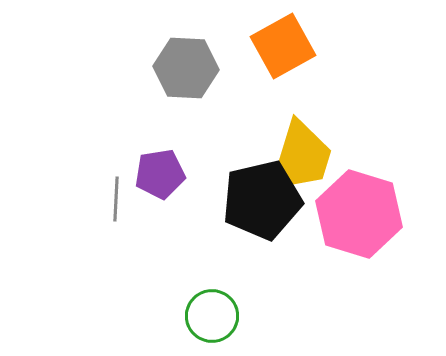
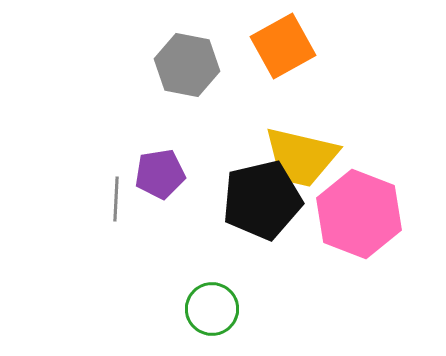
gray hexagon: moved 1 px right, 3 px up; rotated 8 degrees clockwise
yellow trapezoid: rotated 86 degrees clockwise
pink hexagon: rotated 4 degrees clockwise
green circle: moved 7 px up
